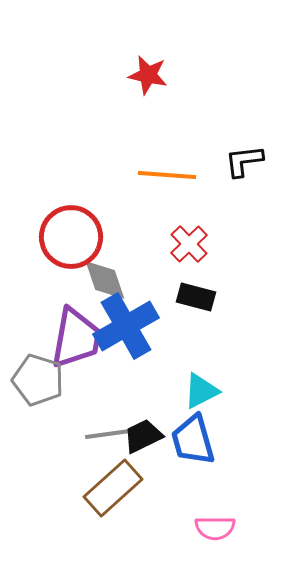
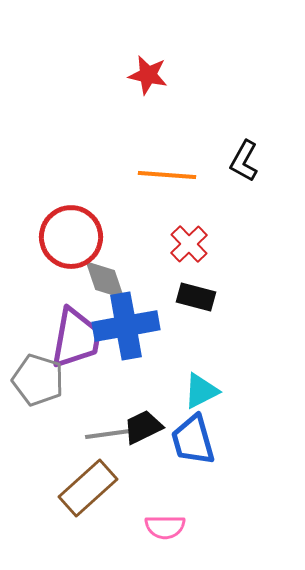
black L-shape: rotated 54 degrees counterclockwise
blue cross: rotated 20 degrees clockwise
black trapezoid: moved 9 px up
brown rectangle: moved 25 px left
pink semicircle: moved 50 px left, 1 px up
